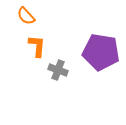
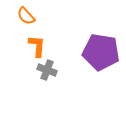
gray cross: moved 11 px left
